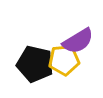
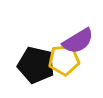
black pentagon: moved 1 px right, 1 px down
